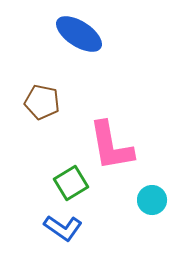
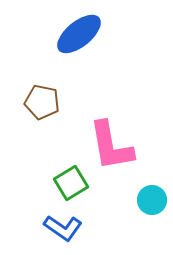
blue ellipse: rotated 72 degrees counterclockwise
